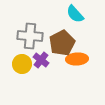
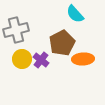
gray cross: moved 14 px left, 6 px up; rotated 20 degrees counterclockwise
orange ellipse: moved 6 px right
yellow circle: moved 5 px up
